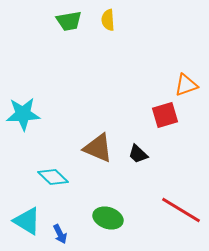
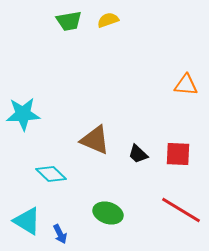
yellow semicircle: rotated 75 degrees clockwise
orange triangle: rotated 25 degrees clockwise
red square: moved 13 px right, 39 px down; rotated 20 degrees clockwise
brown triangle: moved 3 px left, 8 px up
cyan diamond: moved 2 px left, 3 px up
green ellipse: moved 5 px up
